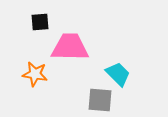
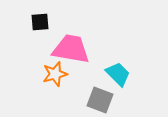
pink trapezoid: moved 1 px right, 2 px down; rotated 9 degrees clockwise
orange star: moved 20 px right; rotated 25 degrees counterclockwise
gray square: rotated 16 degrees clockwise
